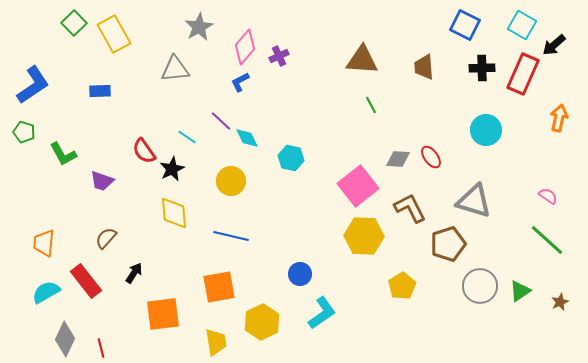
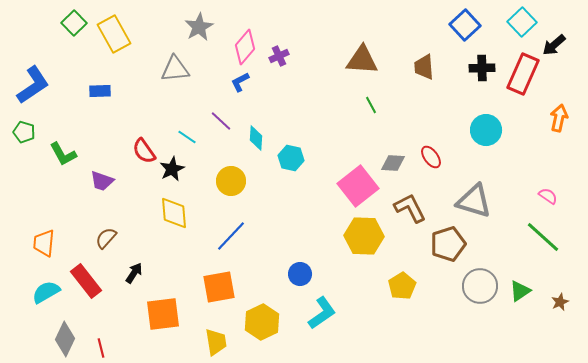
blue square at (465, 25): rotated 20 degrees clockwise
cyan square at (522, 25): moved 3 px up; rotated 16 degrees clockwise
cyan diamond at (247, 138): moved 9 px right; rotated 30 degrees clockwise
gray diamond at (398, 159): moved 5 px left, 4 px down
blue line at (231, 236): rotated 60 degrees counterclockwise
green line at (547, 240): moved 4 px left, 3 px up
